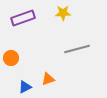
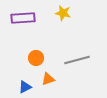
yellow star: rotated 14 degrees clockwise
purple rectangle: rotated 15 degrees clockwise
gray line: moved 11 px down
orange circle: moved 25 px right
